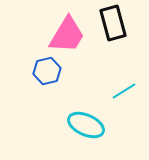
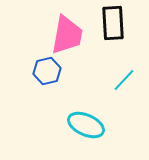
black rectangle: rotated 12 degrees clockwise
pink trapezoid: rotated 21 degrees counterclockwise
cyan line: moved 11 px up; rotated 15 degrees counterclockwise
